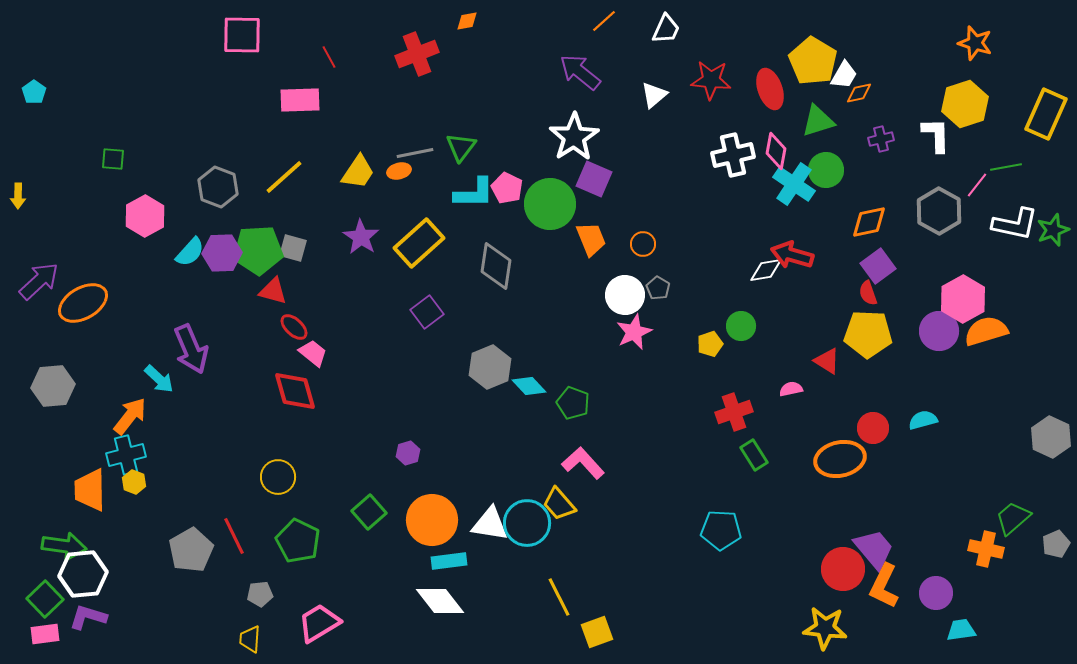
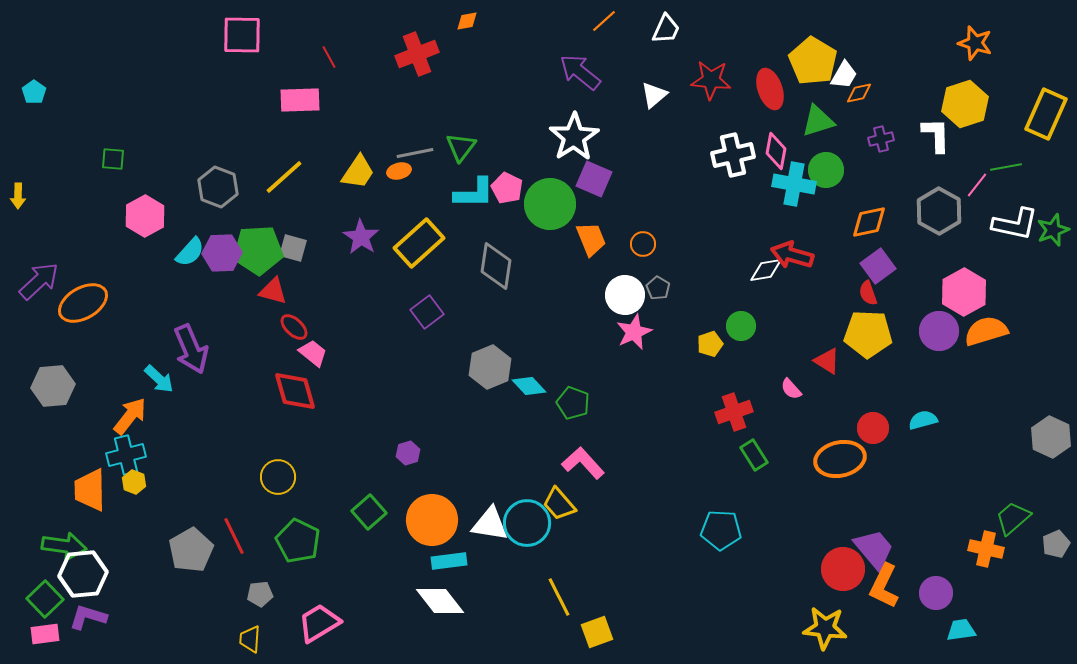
cyan cross at (794, 184): rotated 24 degrees counterclockwise
pink hexagon at (963, 299): moved 1 px right, 7 px up
pink semicircle at (791, 389): rotated 120 degrees counterclockwise
